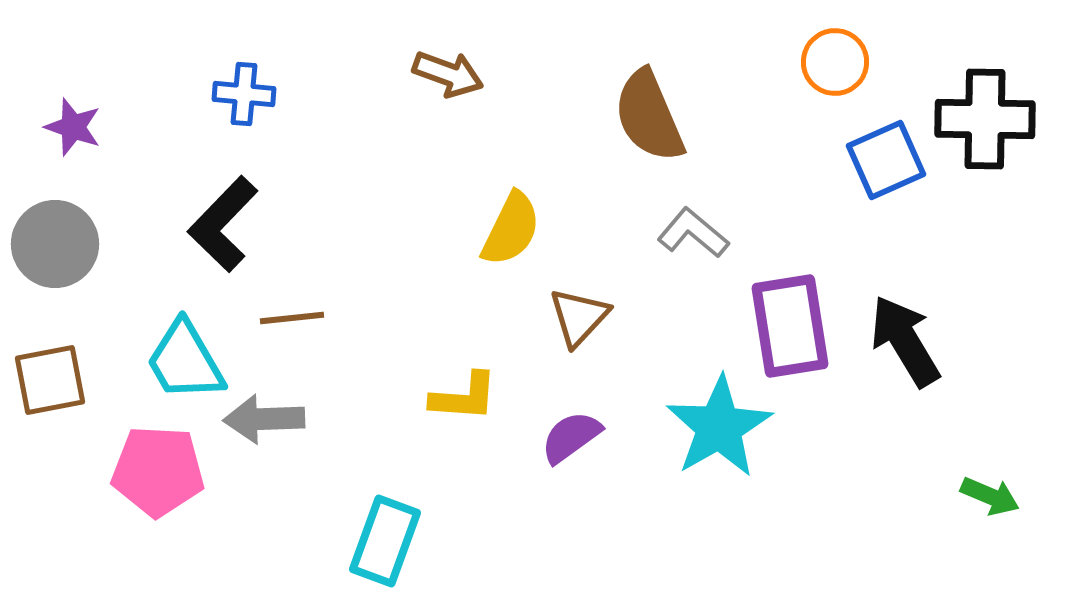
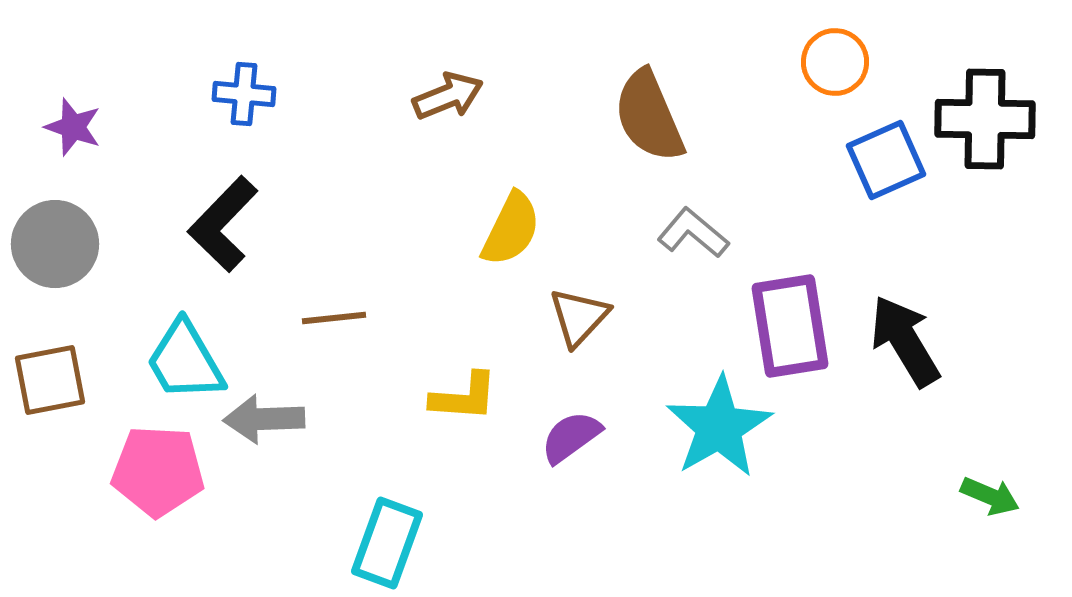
brown arrow: moved 22 px down; rotated 42 degrees counterclockwise
brown line: moved 42 px right
cyan rectangle: moved 2 px right, 2 px down
